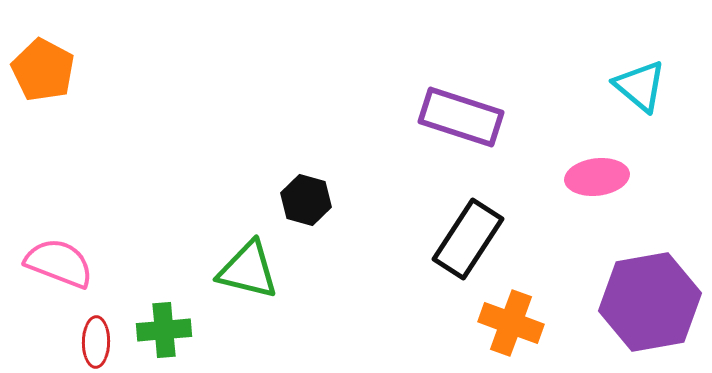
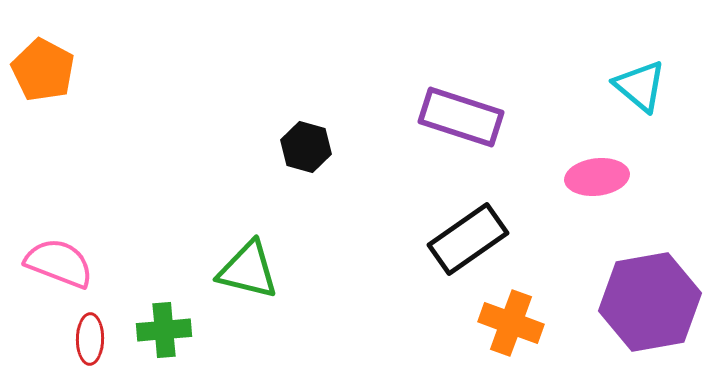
black hexagon: moved 53 px up
black rectangle: rotated 22 degrees clockwise
red ellipse: moved 6 px left, 3 px up
